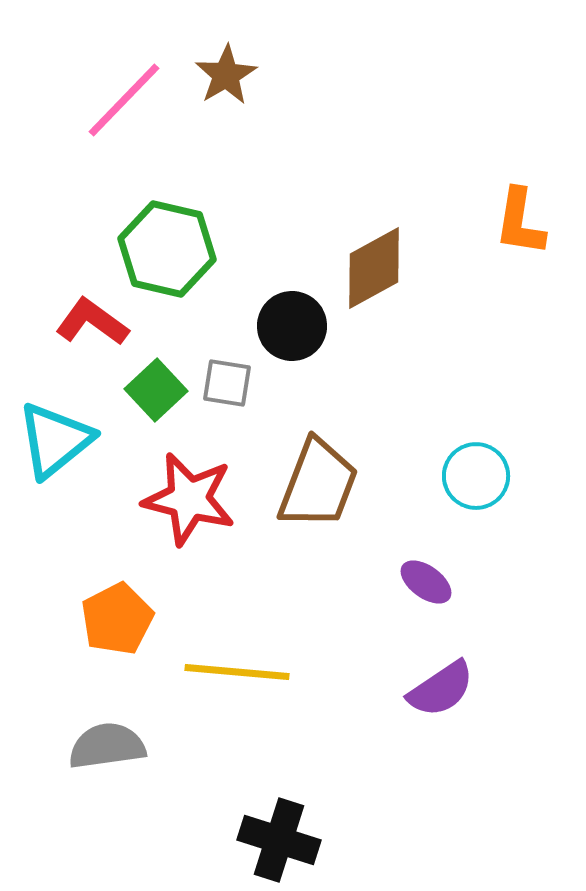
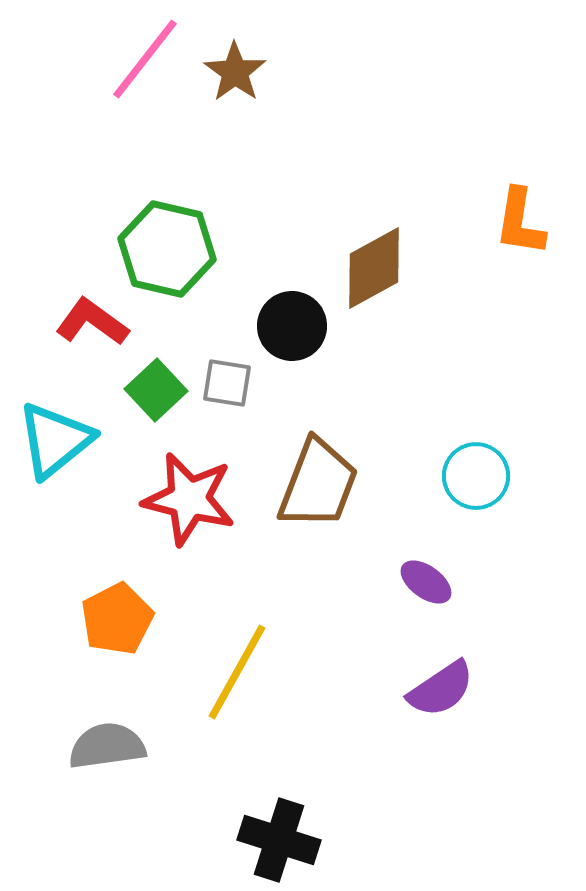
brown star: moved 9 px right, 3 px up; rotated 6 degrees counterclockwise
pink line: moved 21 px right, 41 px up; rotated 6 degrees counterclockwise
yellow line: rotated 66 degrees counterclockwise
